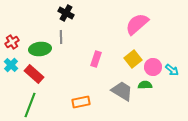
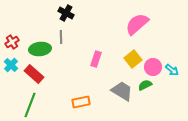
green semicircle: rotated 24 degrees counterclockwise
